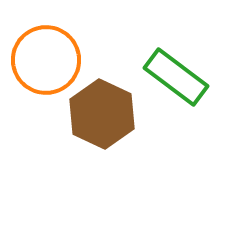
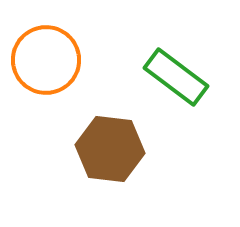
brown hexagon: moved 8 px right, 35 px down; rotated 18 degrees counterclockwise
